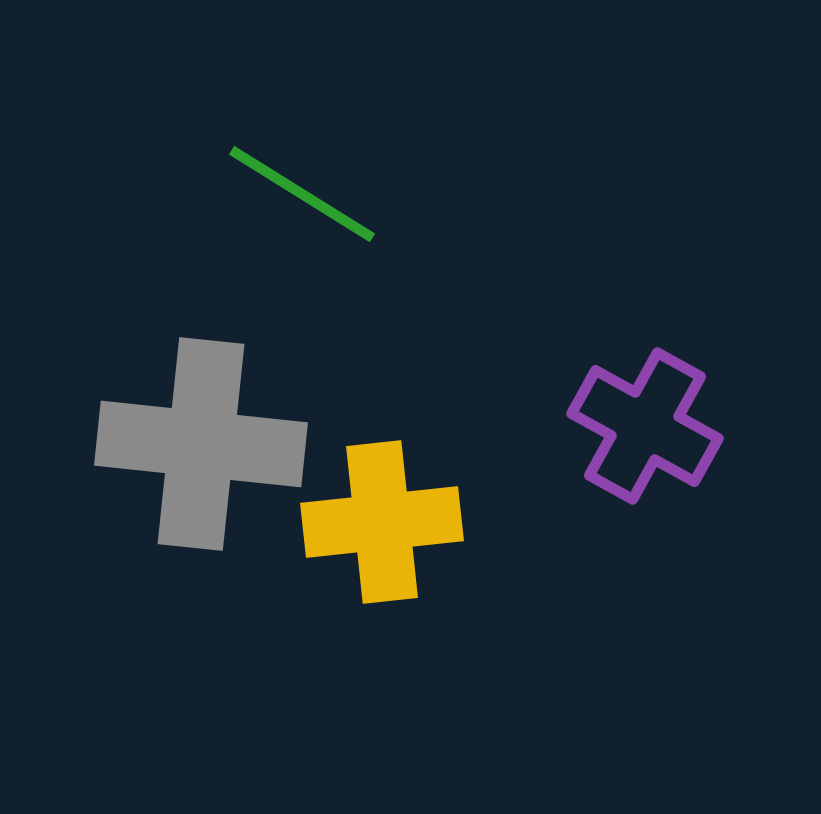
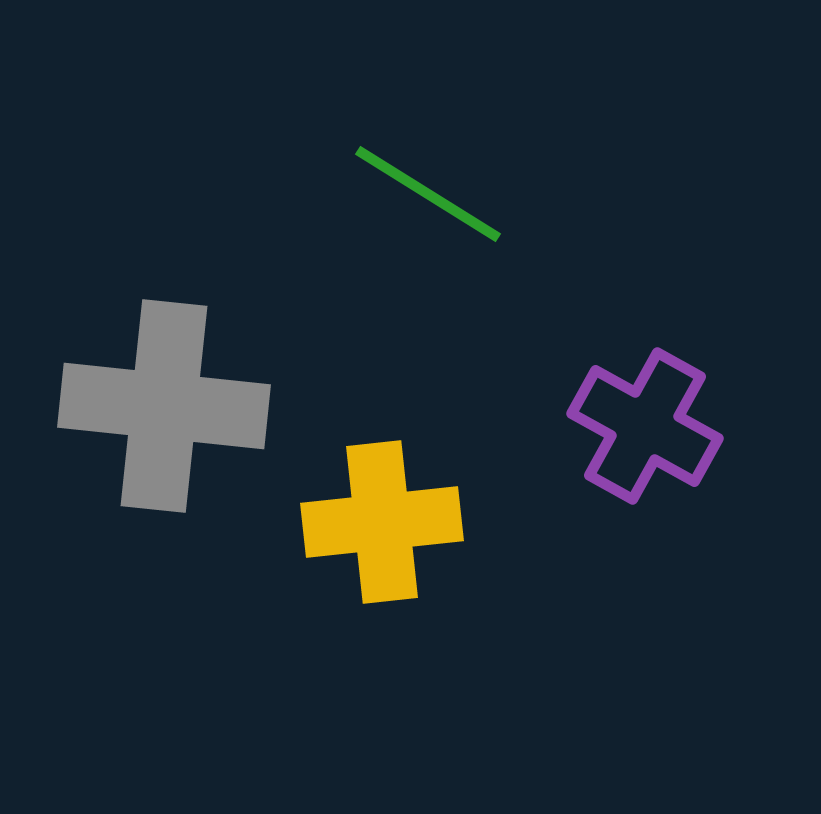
green line: moved 126 px right
gray cross: moved 37 px left, 38 px up
